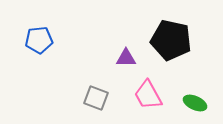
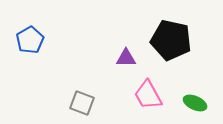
blue pentagon: moved 9 px left; rotated 24 degrees counterclockwise
gray square: moved 14 px left, 5 px down
